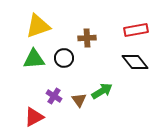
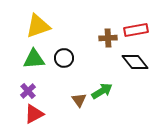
brown cross: moved 21 px right
purple cross: moved 26 px left, 5 px up; rotated 14 degrees clockwise
red triangle: moved 3 px up
